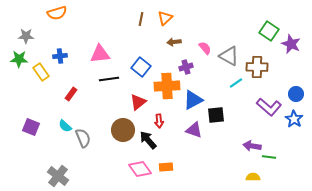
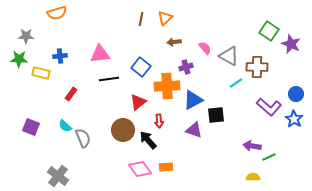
yellow rectangle: moved 1 px down; rotated 42 degrees counterclockwise
green line: rotated 32 degrees counterclockwise
